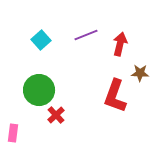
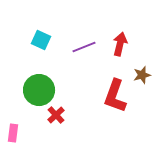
purple line: moved 2 px left, 12 px down
cyan square: rotated 24 degrees counterclockwise
brown star: moved 2 px right, 2 px down; rotated 18 degrees counterclockwise
